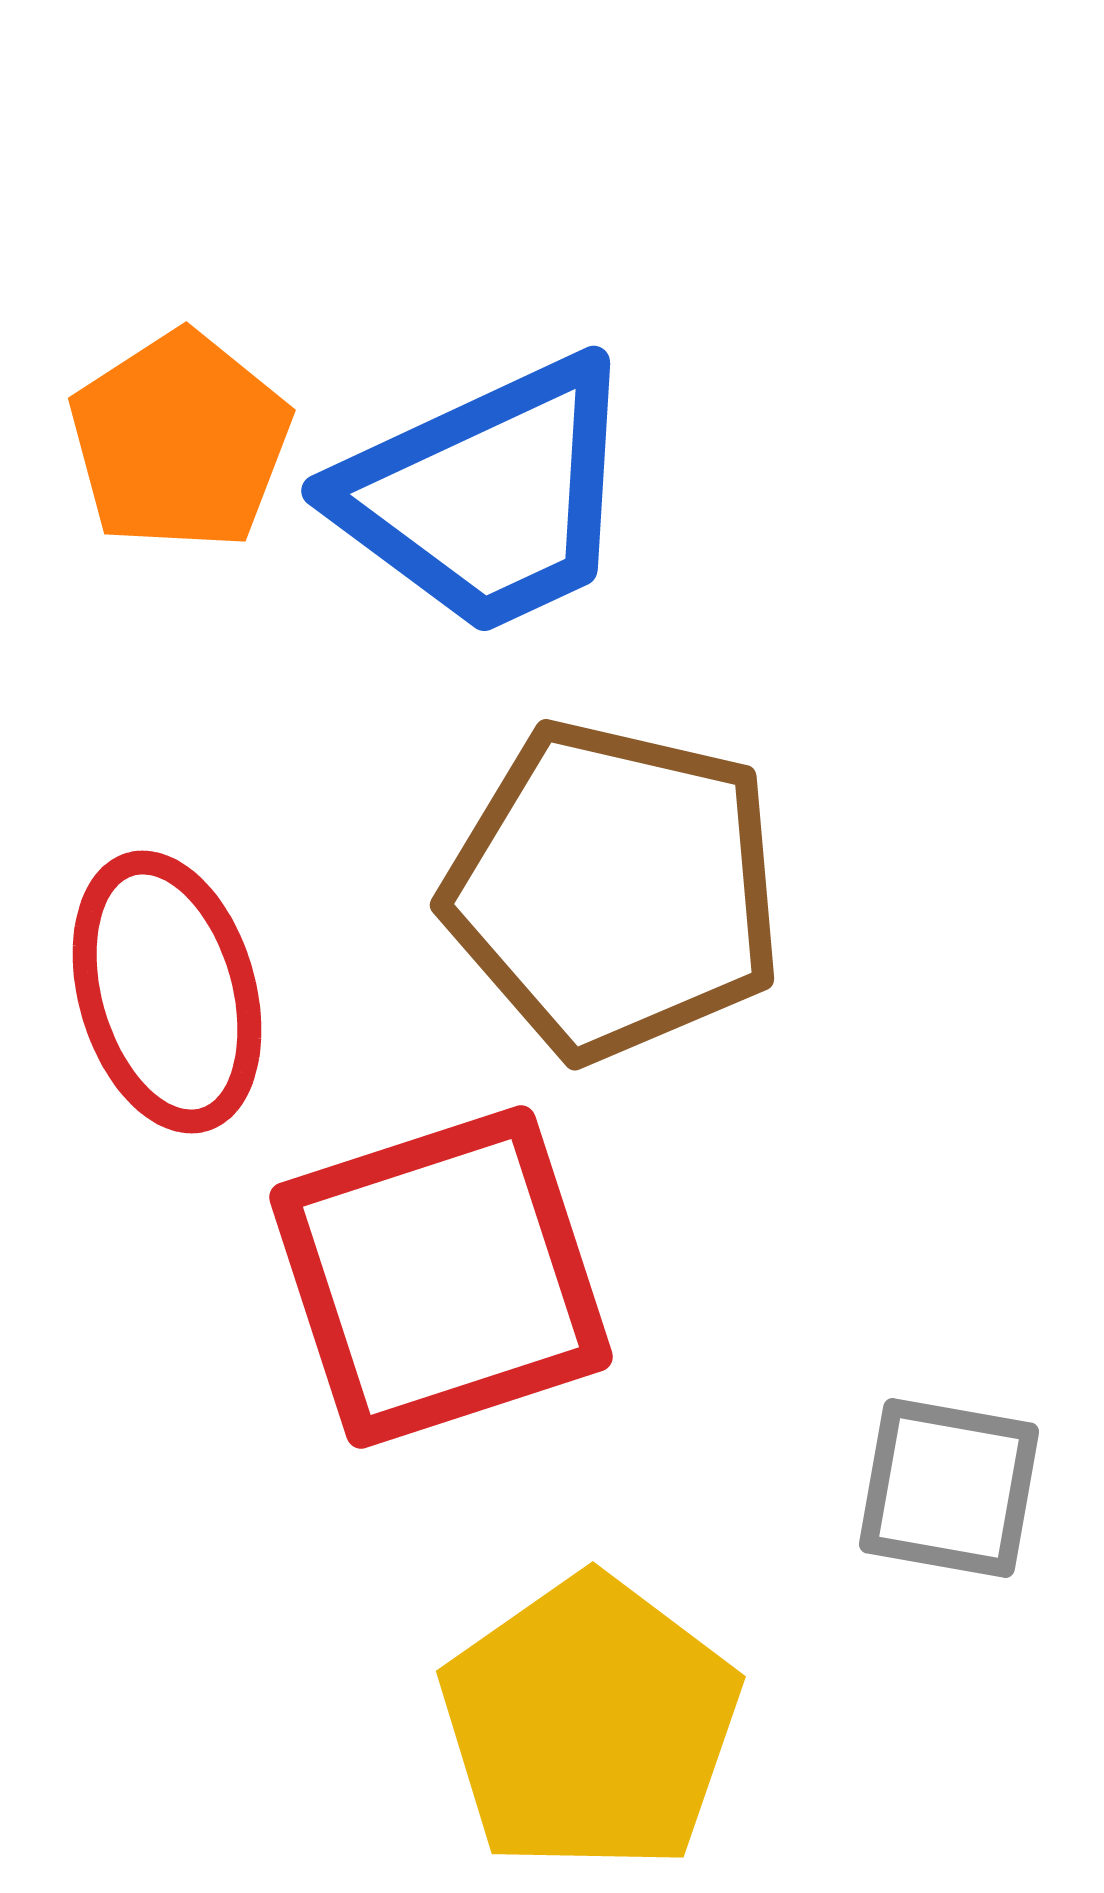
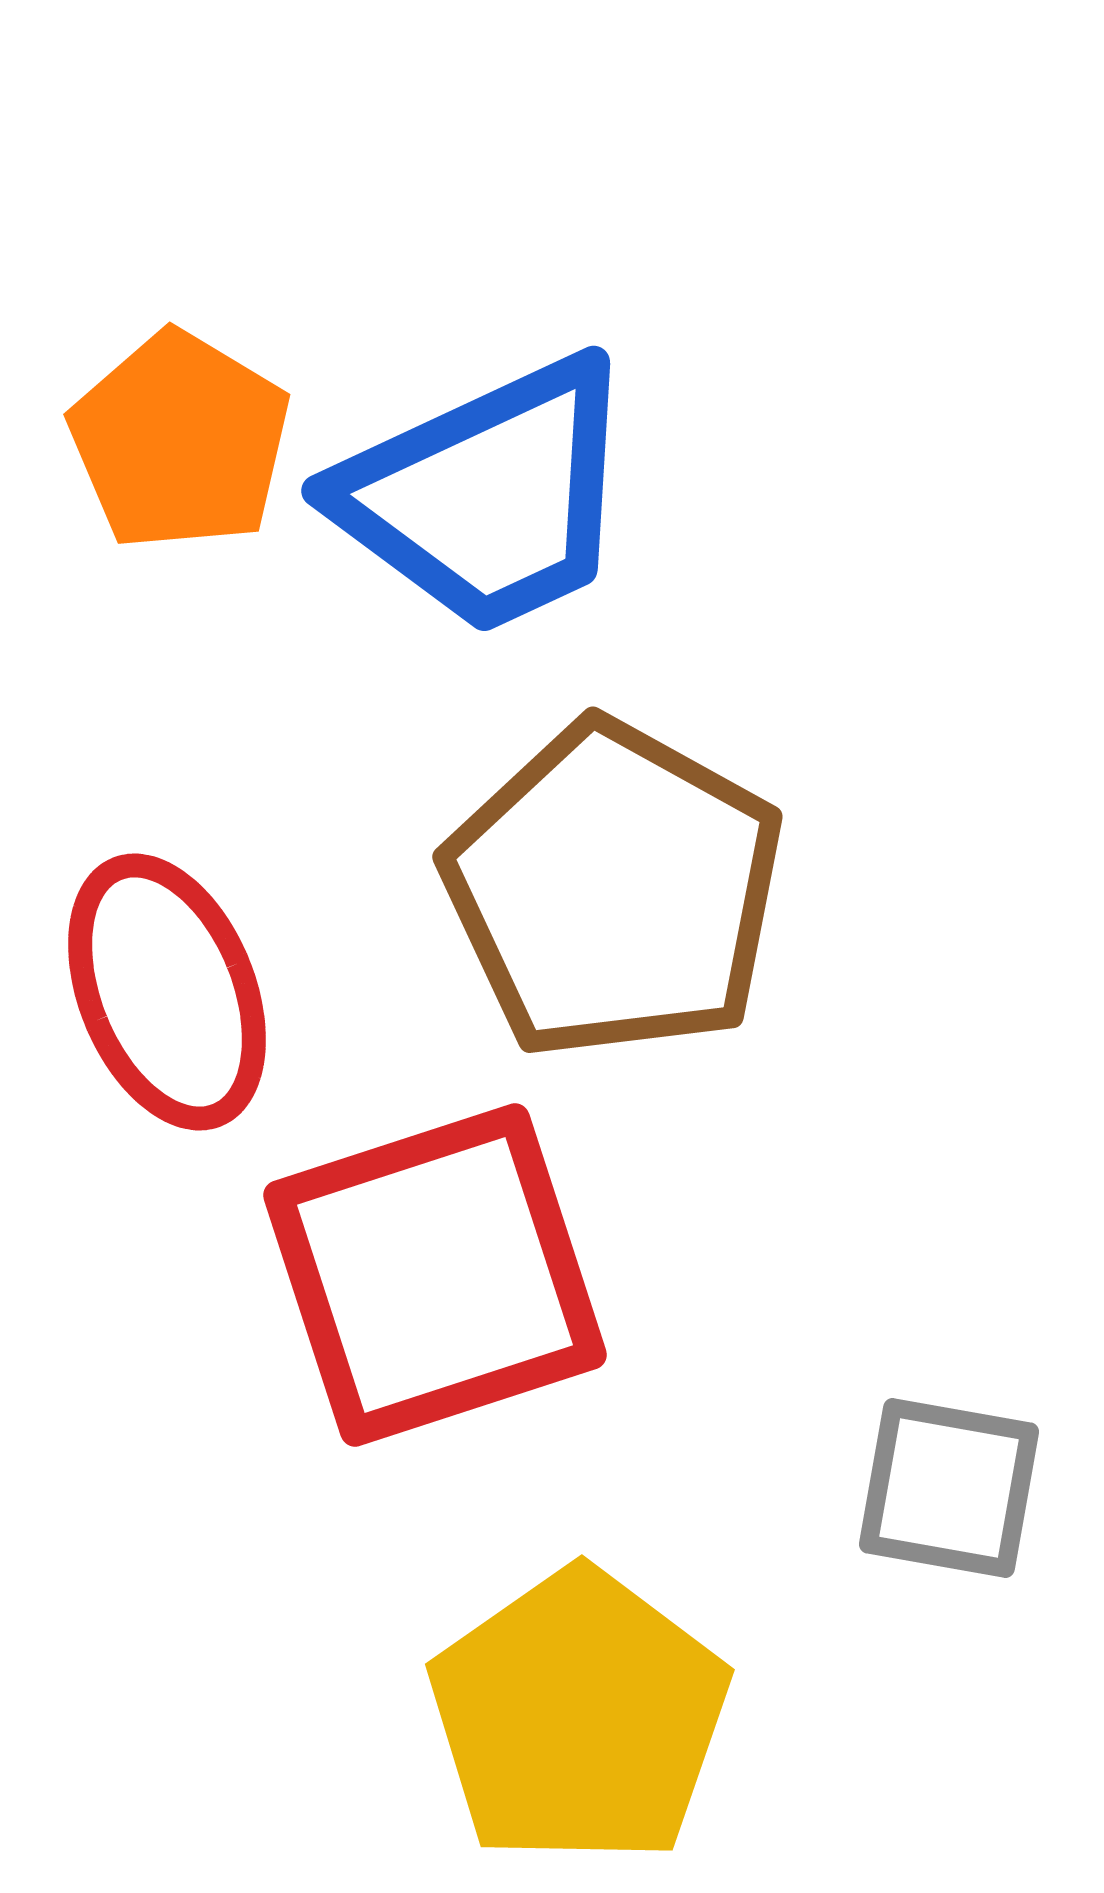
orange pentagon: rotated 8 degrees counterclockwise
brown pentagon: rotated 16 degrees clockwise
red ellipse: rotated 6 degrees counterclockwise
red square: moved 6 px left, 2 px up
yellow pentagon: moved 11 px left, 7 px up
